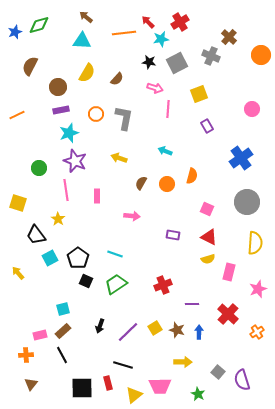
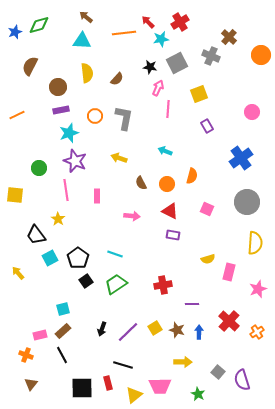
black star at (149, 62): moved 1 px right, 5 px down
yellow semicircle at (87, 73): rotated 36 degrees counterclockwise
pink arrow at (155, 88): moved 3 px right; rotated 84 degrees counterclockwise
pink circle at (252, 109): moved 3 px down
orange circle at (96, 114): moved 1 px left, 2 px down
brown semicircle at (141, 183): rotated 56 degrees counterclockwise
yellow square at (18, 203): moved 3 px left, 8 px up; rotated 12 degrees counterclockwise
red triangle at (209, 237): moved 39 px left, 26 px up
black square at (86, 281): rotated 32 degrees clockwise
red cross at (163, 285): rotated 12 degrees clockwise
red cross at (228, 314): moved 1 px right, 7 px down
black arrow at (100, 326): moved 2 px right, 3 px down
orange cross at (26, 355): rotated 24 degrees clockwise
